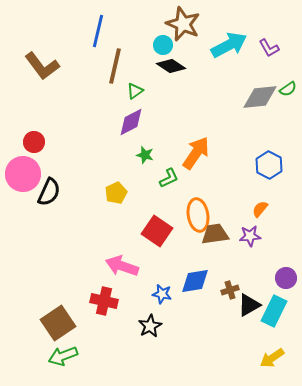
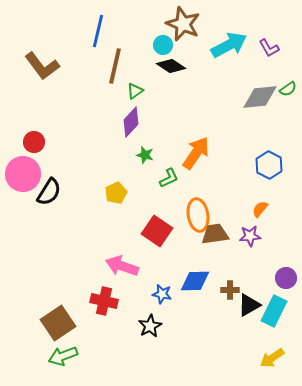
purple diamond: rotated 20 degrees counterclockwise
black semicircle: rotated 8 degrees clockwise
blue diamond: rotated 8 degrees clockwise
brown cross: rotated 18 degrees clockwise
